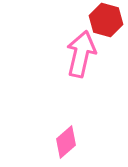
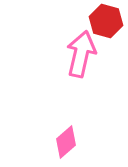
red hexagon: moved 1 px down
